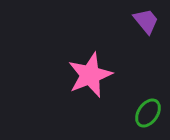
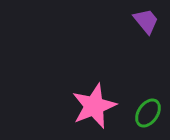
pink star: moved 4 px right, 31 px down
